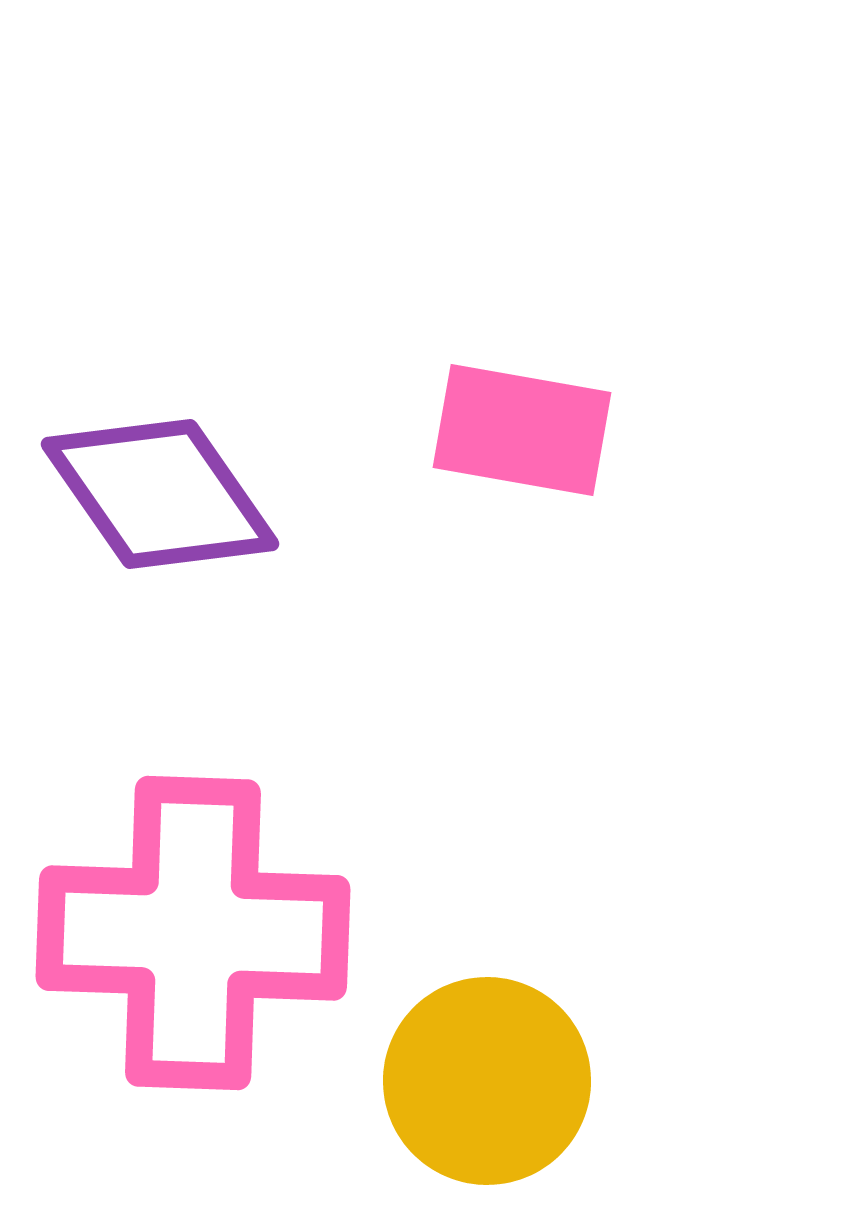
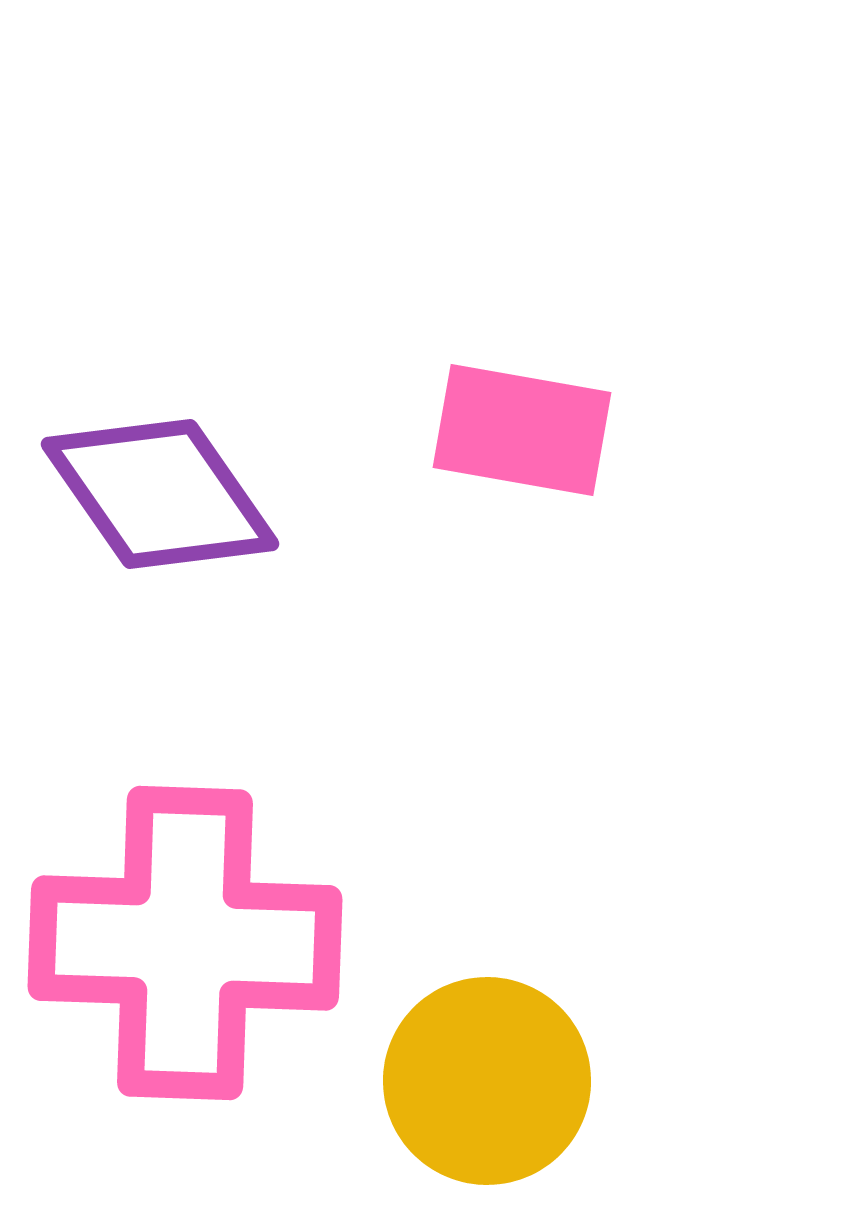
pink cross: moved 8 px left, 10 px down
